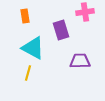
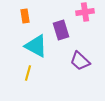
cyan triangle: moved 3 px right, 2 px up
purple trapezoid: rotated 135 degrees counterclockwise
